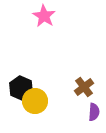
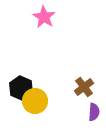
pink star: moved 1 px down
